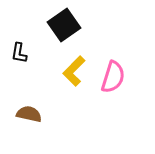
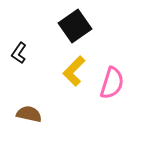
black square: moved 11 px right, 1 px down
black L-shape: rotated 25 degrees clockwise
pink semicircle: moved 1 px left, 6 px down
